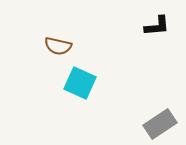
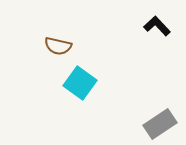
black L-shape: rotated 128 degrees counterclockwise
cyan square: rotated 12 degrees clockwise
